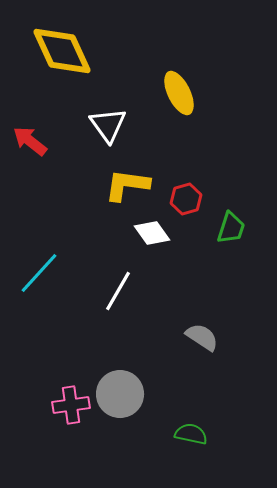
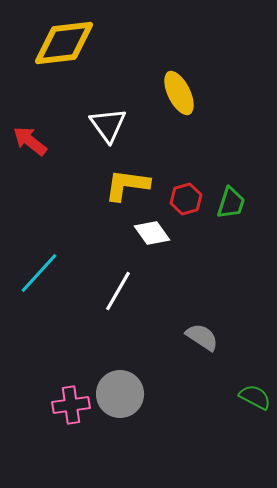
yellow diamond: moved 2 px right, 8 px up; rotated 72 degrees counterclockwise
green trapezoid: moved 25 px up
green semicircle: moved 64 px right, 37 px up; rotated 16 degrees clockwise
